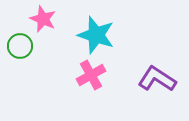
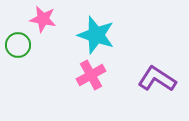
pink star: rotated 12 degrees counterclockwise
green circle: moved 2 px left, 1 px up
